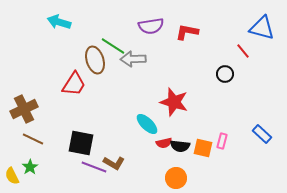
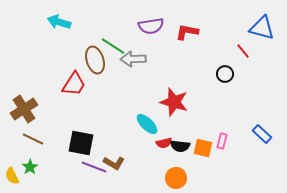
brown cross: rotated 8 degrees counterclockwise
